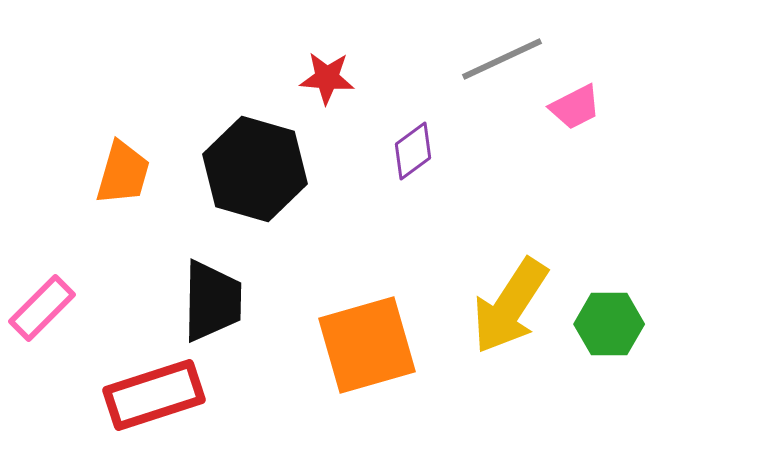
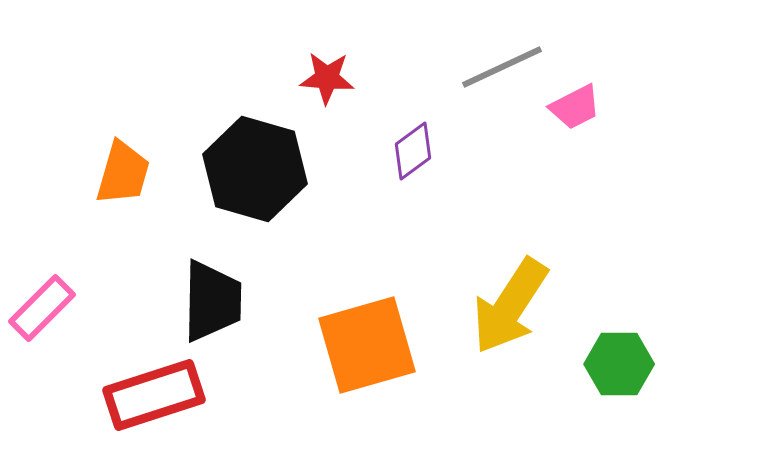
gray line: moved 8 px down
green hexagon: moved 10 px right, 40 px down
